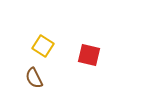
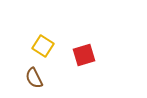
red square: moved 5 px left; rotated 30 degrees counterclockwise
